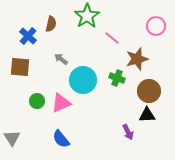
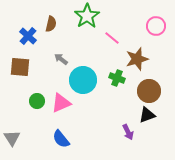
black triangle: rotated 18 degrees counterclockwise
